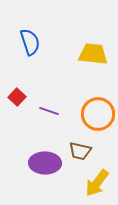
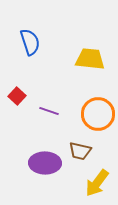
yellow trapezoid: moved 3 px left, 5 px down
red square: moved 1 px up
